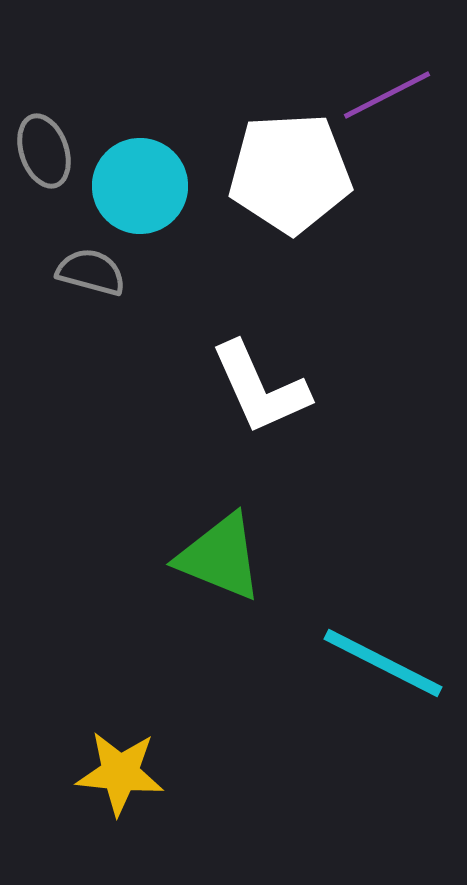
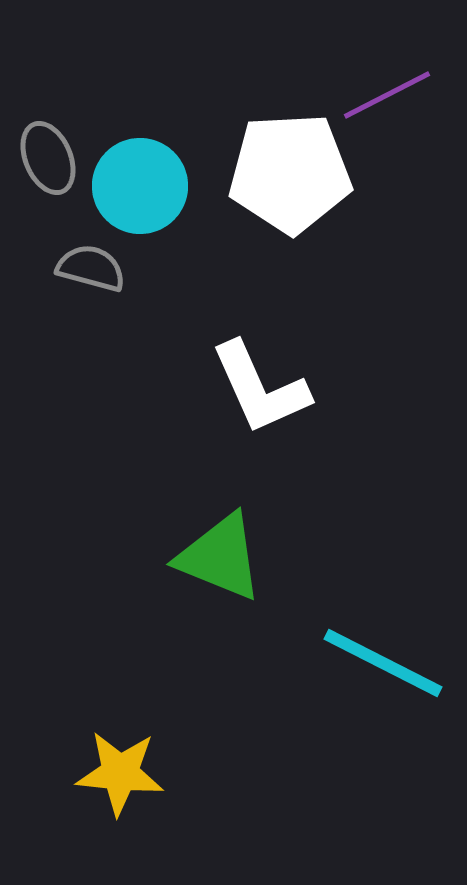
gray ellipse: moved 4 px right, 7 px down; rotated 4 degrees counterclockwise
gray semicircle: moved 4 px up
